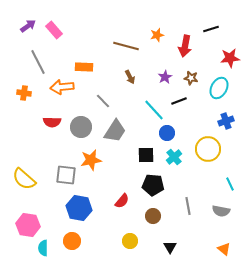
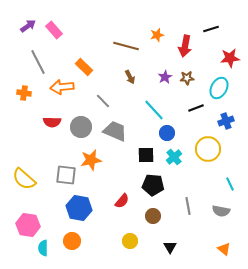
orange rectangle at (84, 67): rotated 42 degrees clockwise
brown star at (191, 78): moved 4 px left; rotated 16 degrees counterclockwise
black line at (179, 101): moved 17 px right, 7 px down
gray trapezoid at (115, 131): rotated 100 degrees counterclockwise
